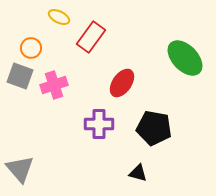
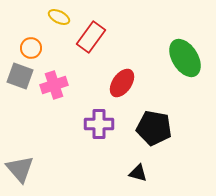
green ellipse: rotated 12 degrees clockwise
